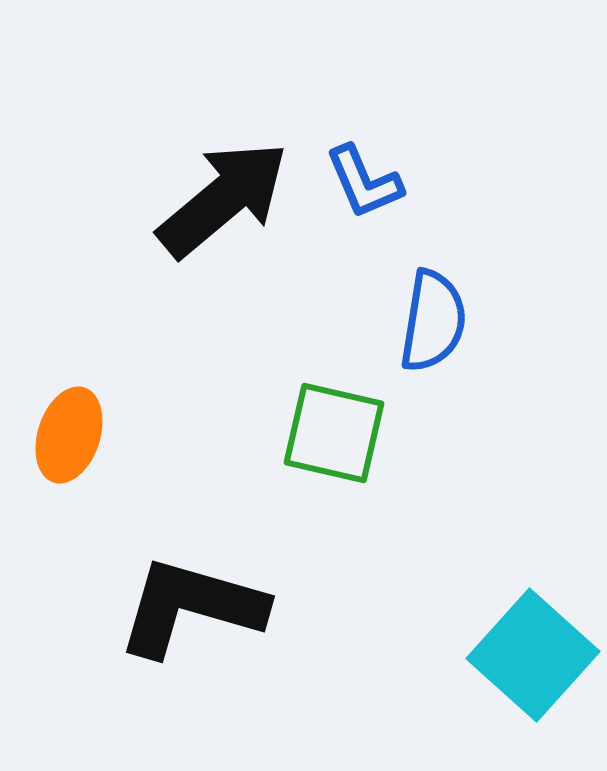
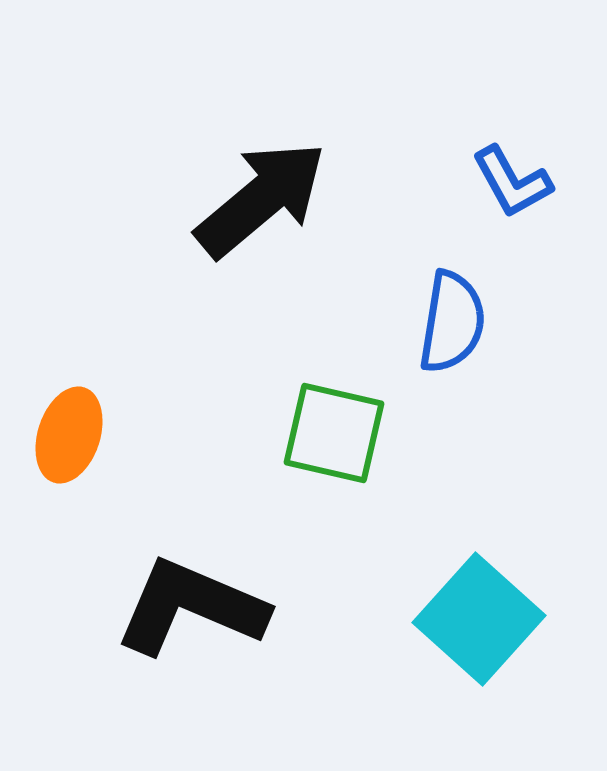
blue L-shape: moved 148 px right; rotated 6 degrees counterclockwise
black arrow: moved 38 px right
blue semicircle: moved 19 px right, 1 px down
black L-shape: rotated 7 degrees clockwise
cyan square: moved 54 px left, 36 px up
